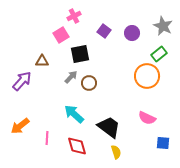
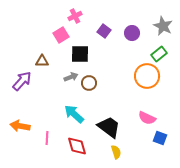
pink cross: moved 1 px right
black square: rotated 12 degrees clockwise
gray arrow: rotated 24 degrees clockwise
orange arrow: rotated 48 degrees clockwise
blue square: moved 3 px left, 5 px up; rotated 16 degrees clockwise
